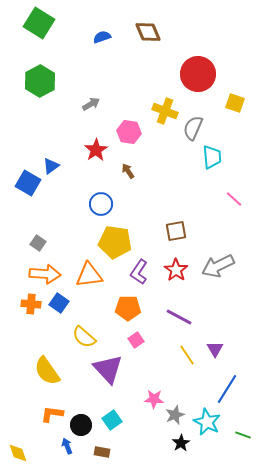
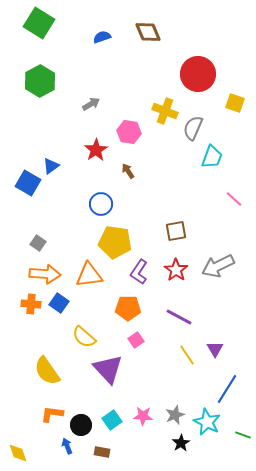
cyan trapezoid at (212, 157): rotated 25 degrees clockwise
pink star at (154, 399): moved 11 px left, 17 px down
